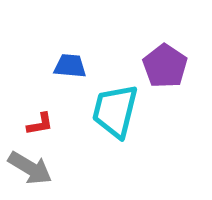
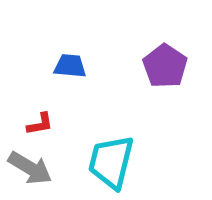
cyan trapezoid: moved 4 px left, 51 px down
